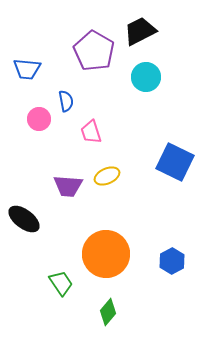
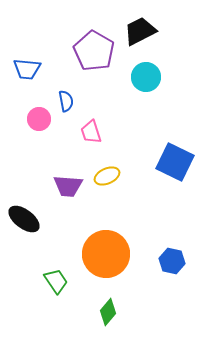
blue hexagon: rotated 20 degrees counterclockwise
green trapezoid: moved 5 px left, 2 px up
